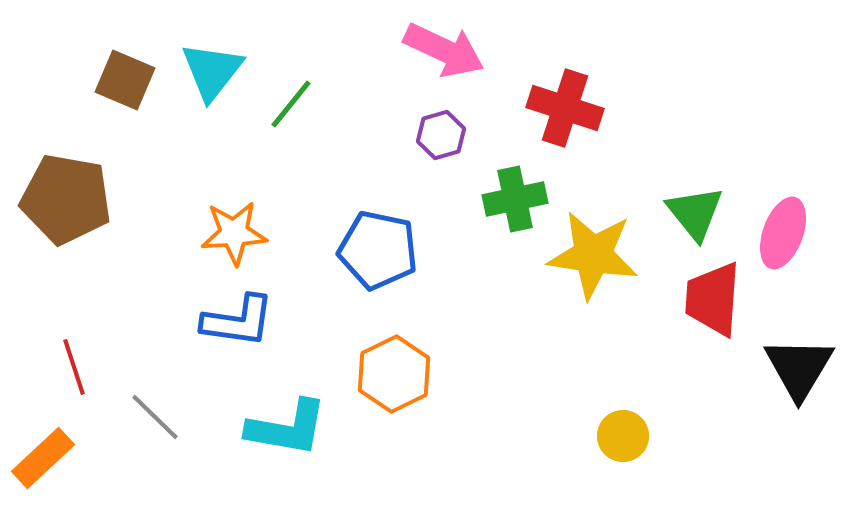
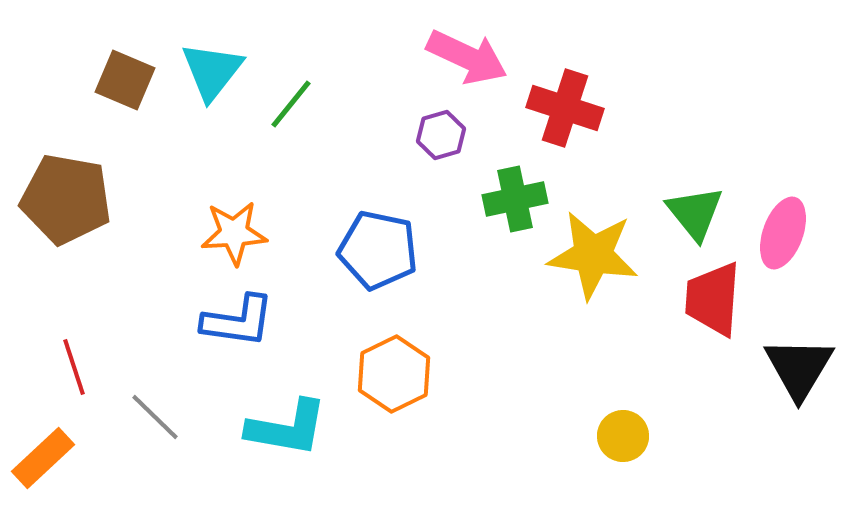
pink arrow: moved 23 px right, 7 px down
